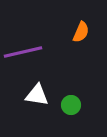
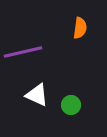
orange semicircle: moved 1 px left, 4 px up; rotated 15 degrees counterclockwise
white triangle: rotated 15 degrees clockwise
